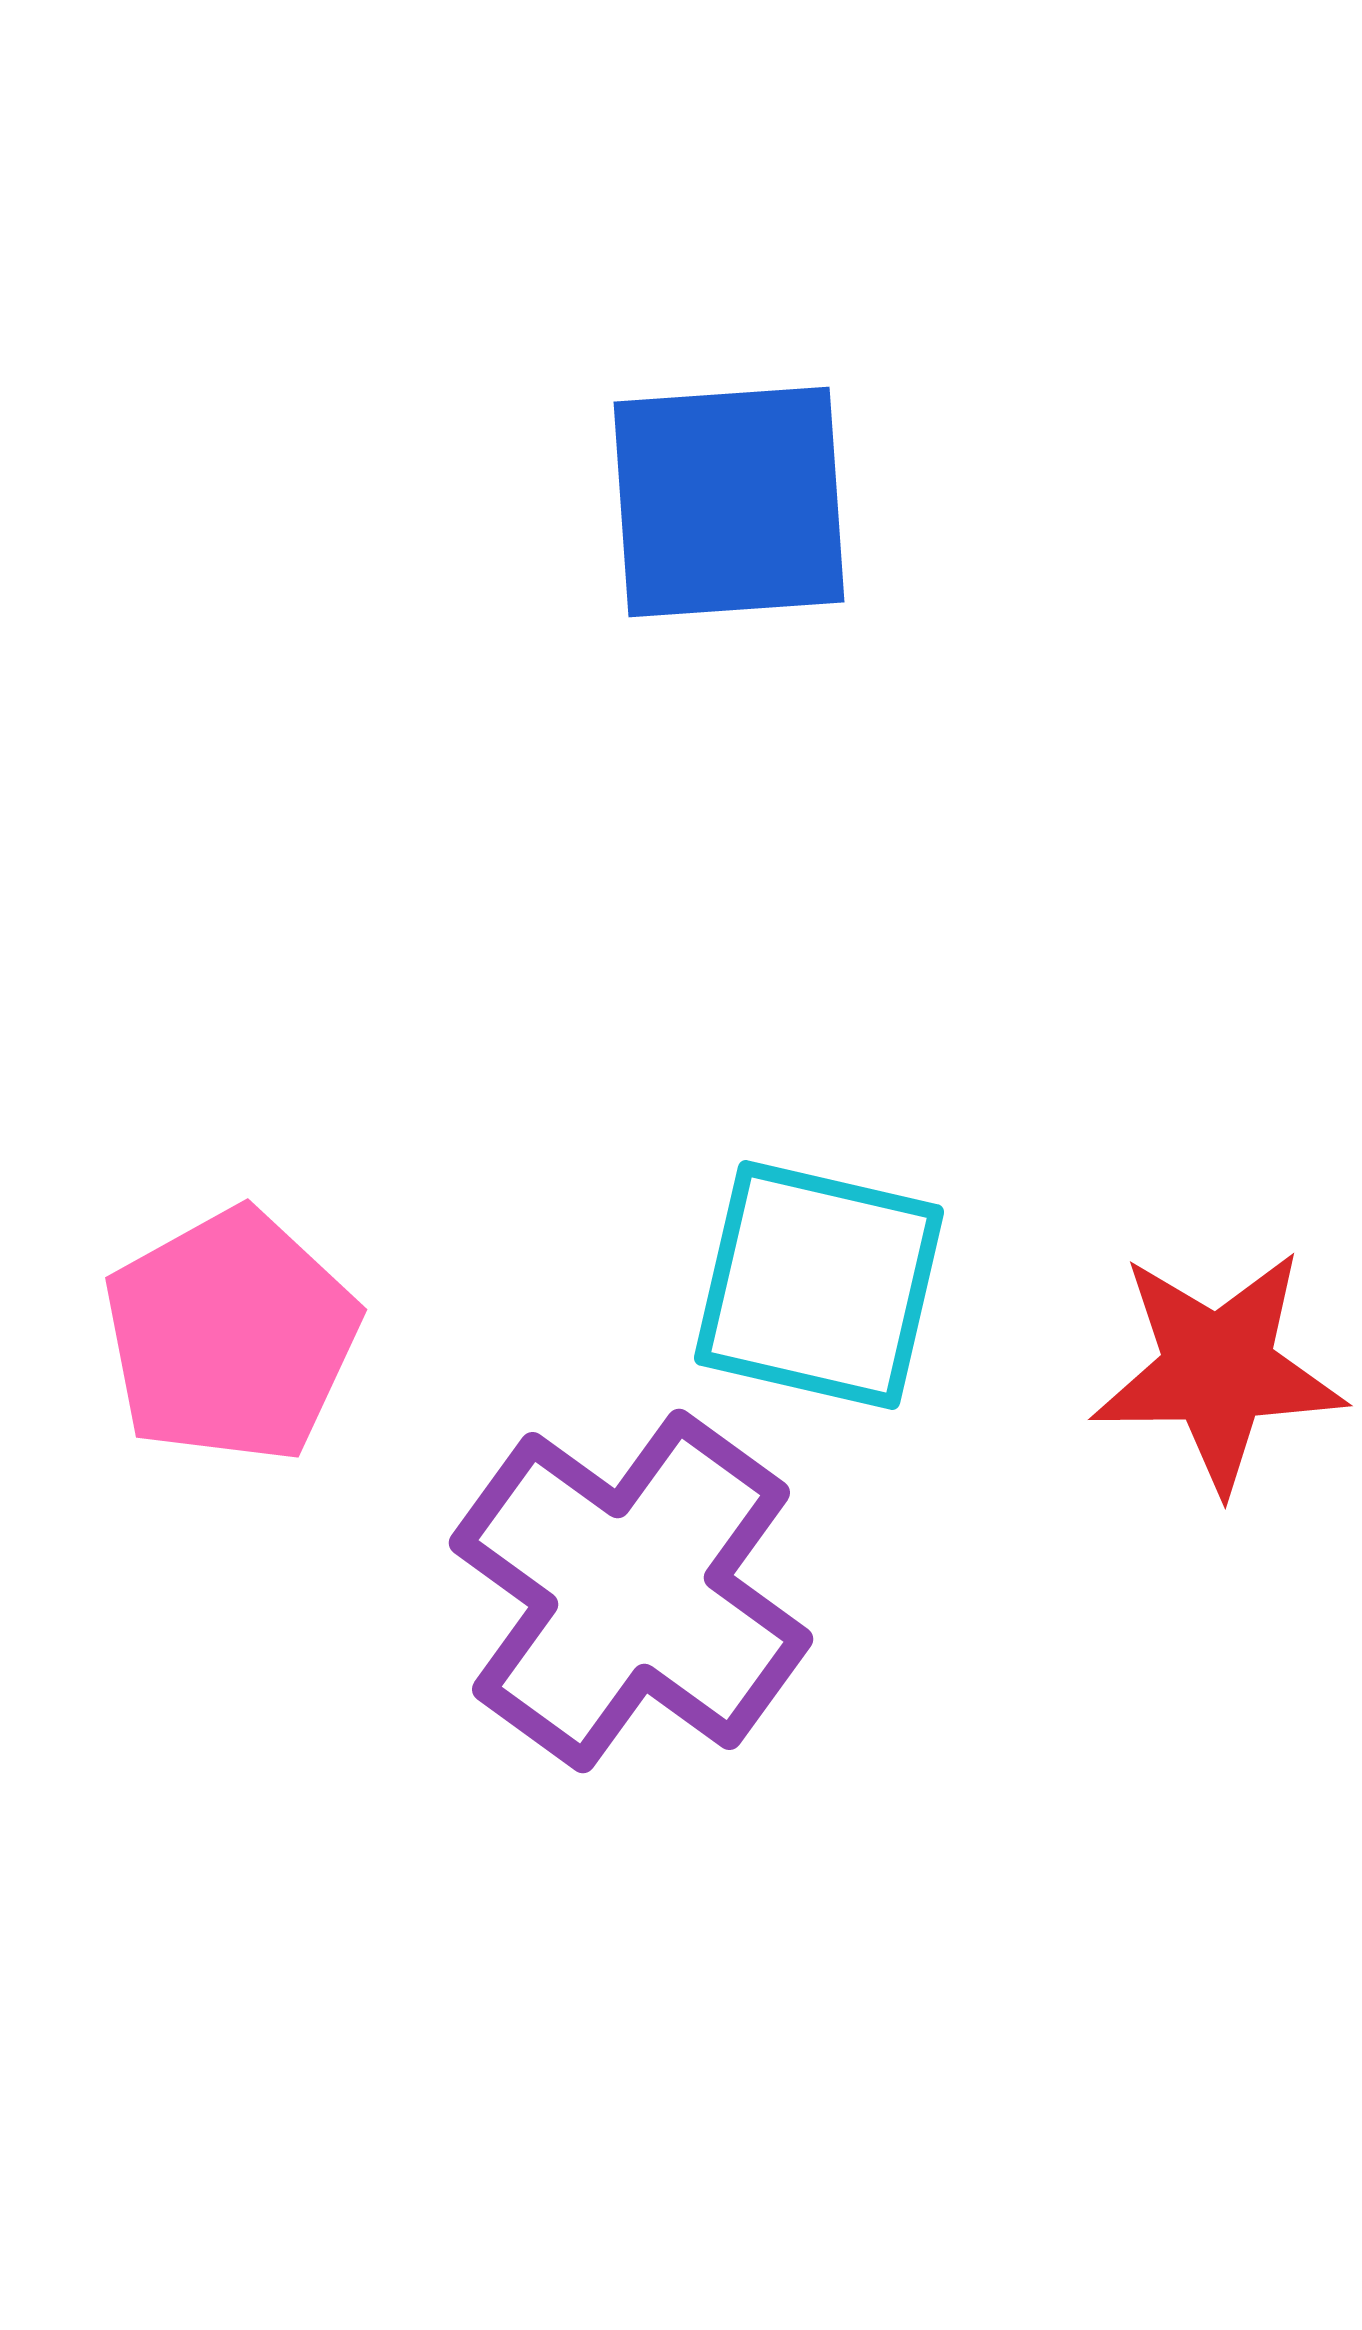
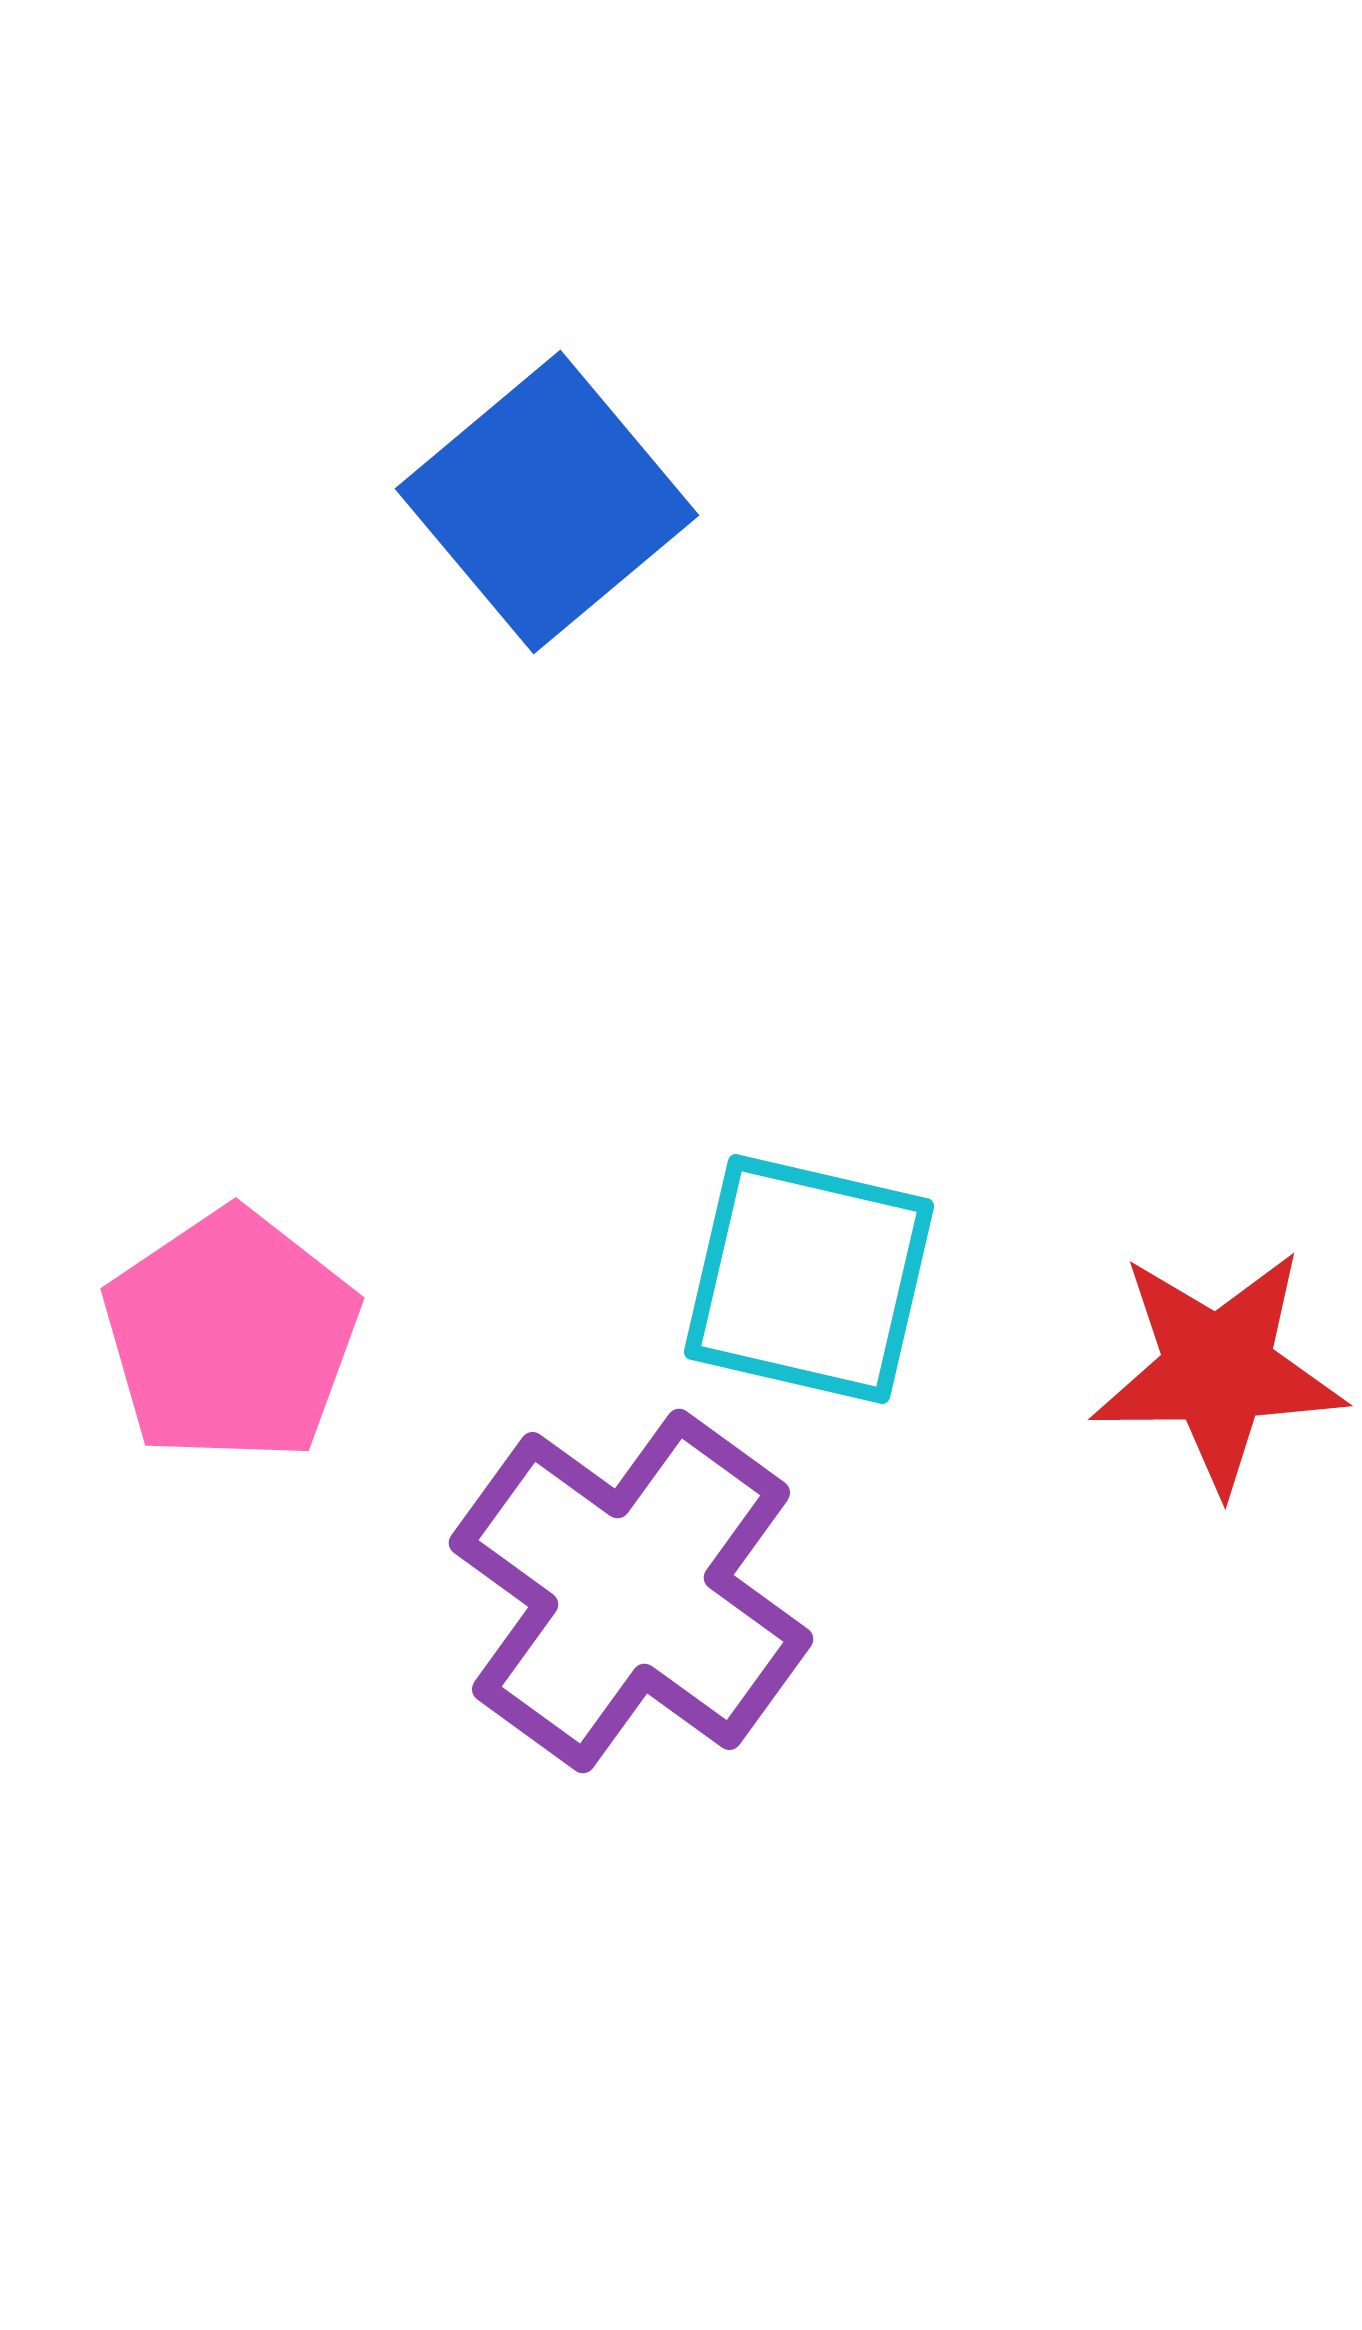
blue square: moved 182 px left; rotated 36 degrees counterclockwise
cyan square: moved 10 px left, 6 px up
pink pentagon: rotated 5 degrees counterclockwise
